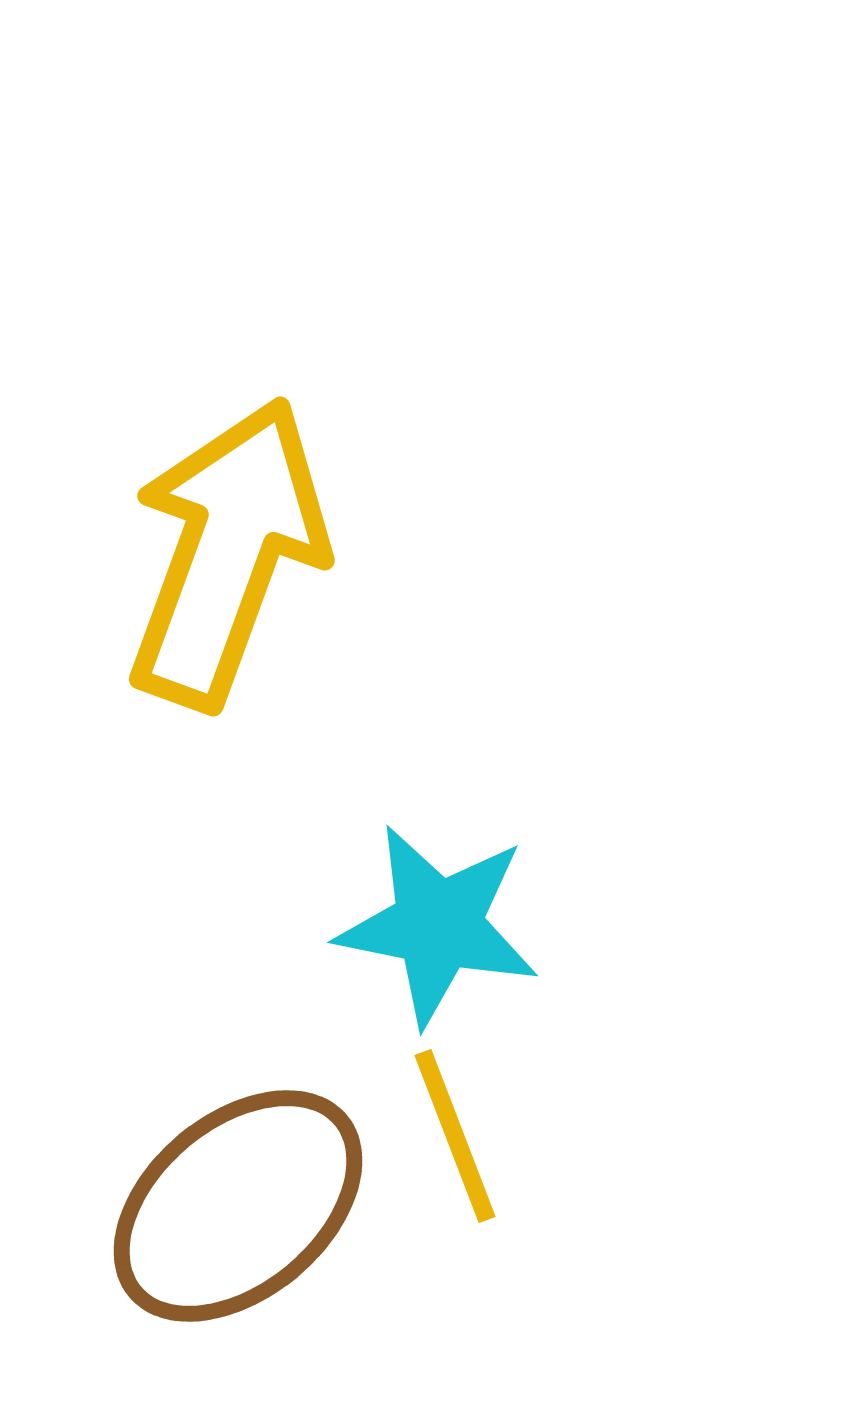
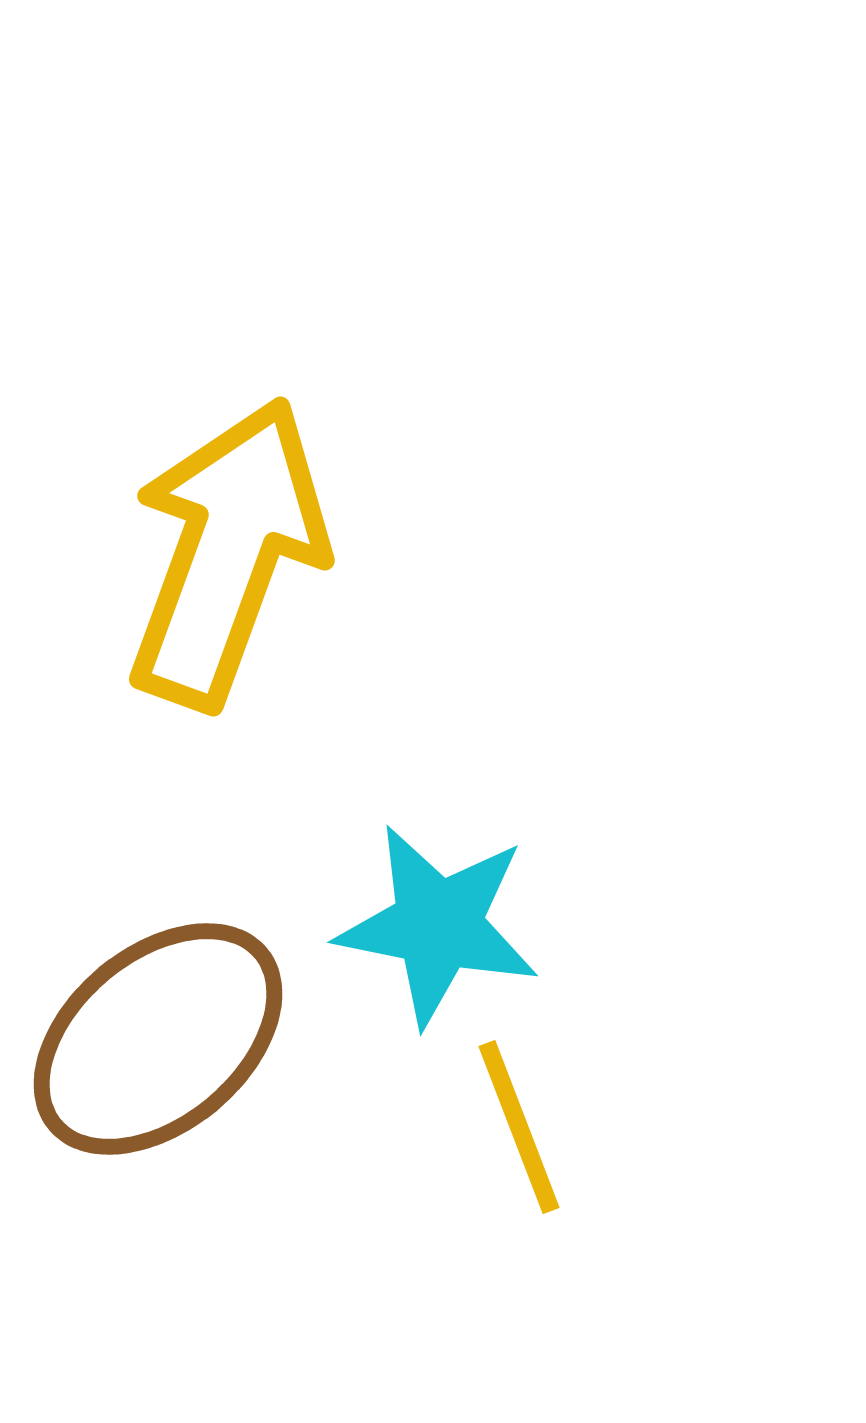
yellow line: moved 64 px right, 9 px up
brown ellipse: moved 80 px left, 167 px up
